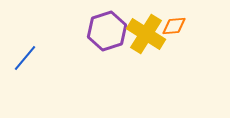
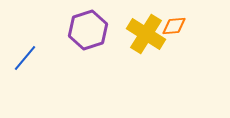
purple hexagon: moved 19 px left, 1 px up
